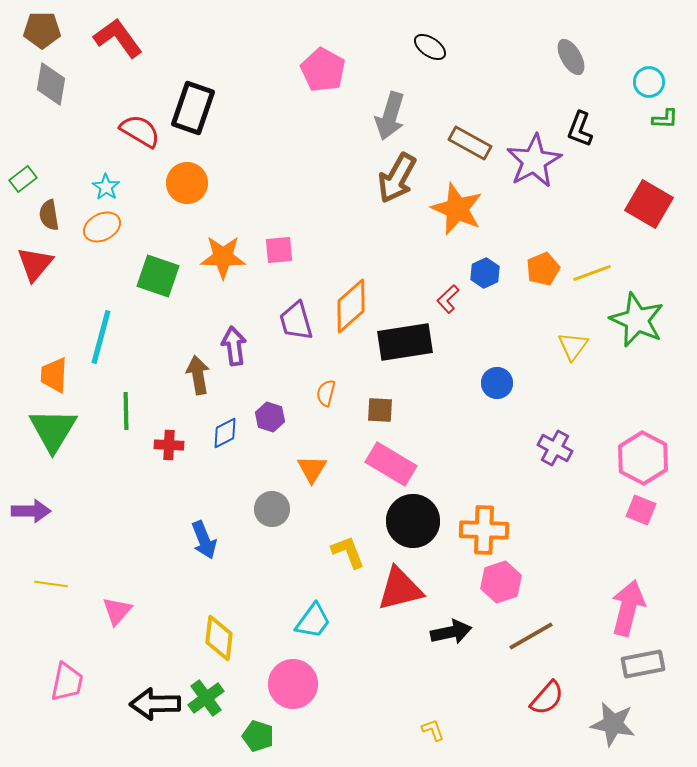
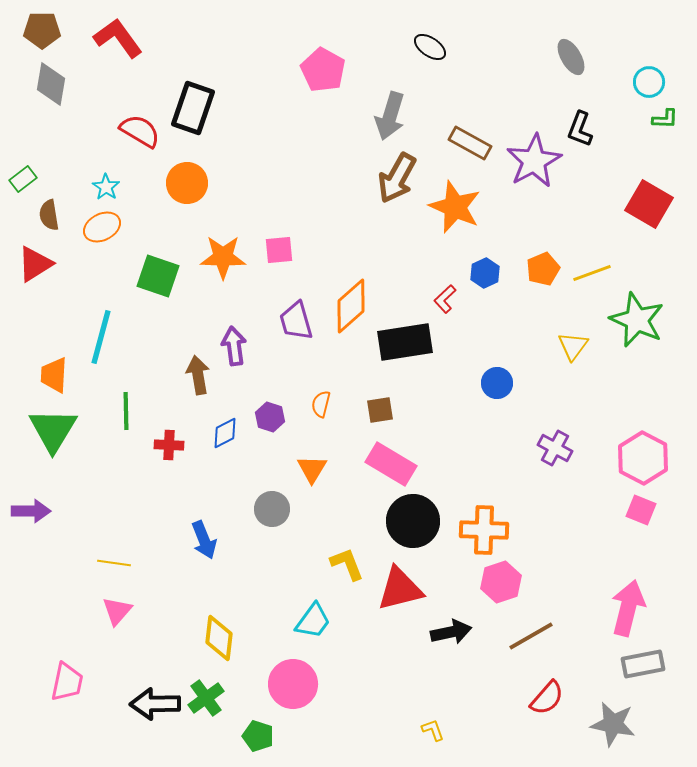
orange star at (457, 209): moved 2 px left, 2 px up
red triangle at (35, 264): rotated 18 degrees clockwise
red L-shape at (448, 299): moved 3 px left
orange semicircle at (326, 393): moved 5 px left, 11 px down
brown square at (380, 410): rotated 12 degrees counterclockwise
yellow L-shape at (348, 552): moved 1 px left, 12 px down
yellow line at (51, 584): moved 63 px right, 21 px up
